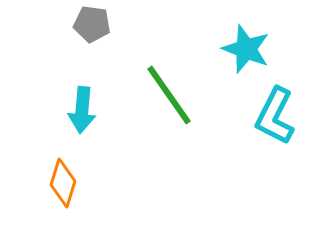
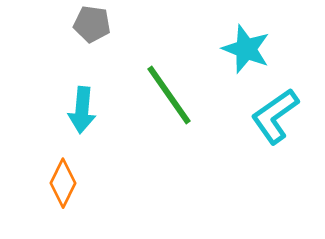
cyan L-shape: rotated 28 degrees clockwise
orange diamond: rotated 9 degrees clockwise
